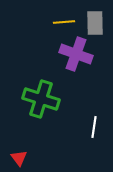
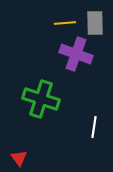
yellow line: moved 1 px right, 1 px down
